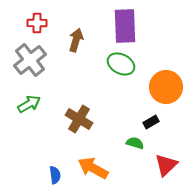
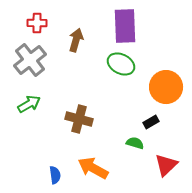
brown cross: rotated 16 degrees counterclockwise
